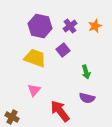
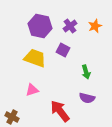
purple square: rotated 24 degrees counterclockwise
pink triangle: moved 2 px left; rotated 32 degrees clockwise
